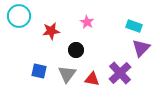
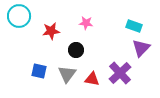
pink star: moved 1 px left, 1 px down; rotated 24 degrees counterclockwise
